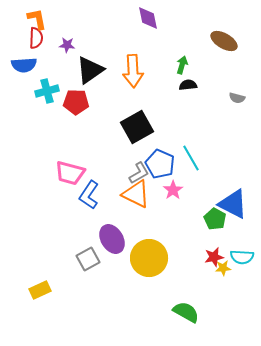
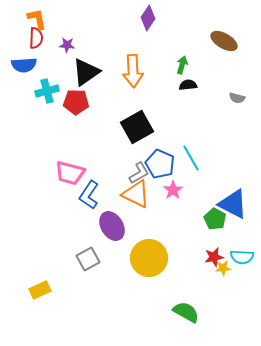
purple diamond: rotated 45 degrees clockwise
black triangle: moved 4 px left, 2 px down
purple ellipse: moved 13 px up
